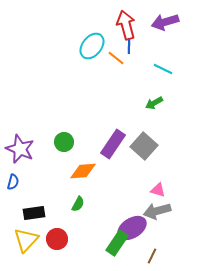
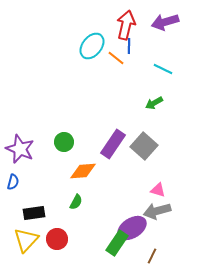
red arrow: rotated 28 degrees clockwise
green semicircle: moved 2 px left, 2 px up
